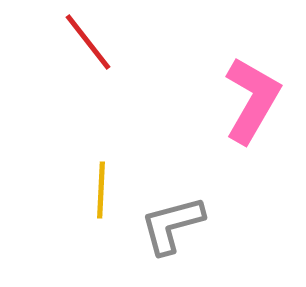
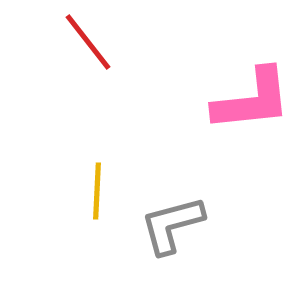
pink L-shape: rotated 54 degrees clockwise
yellow line: moved 4 px left, 1 px down
